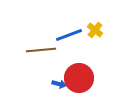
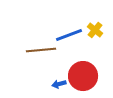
red circle: moved 4 px right, 2 px up
blue arrow: rotated 152 degrees clockwise
